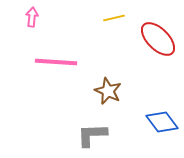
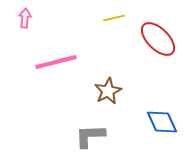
pink arrow: moved 7 px left, 1 px down
pink line: rotated 18 degrees counterclockwise
brown star: rotated 20 degrees clockwise
blue diamond: rotated 12 degrees clockwise
gray L-shape: moved 2 px left, 1 px down
